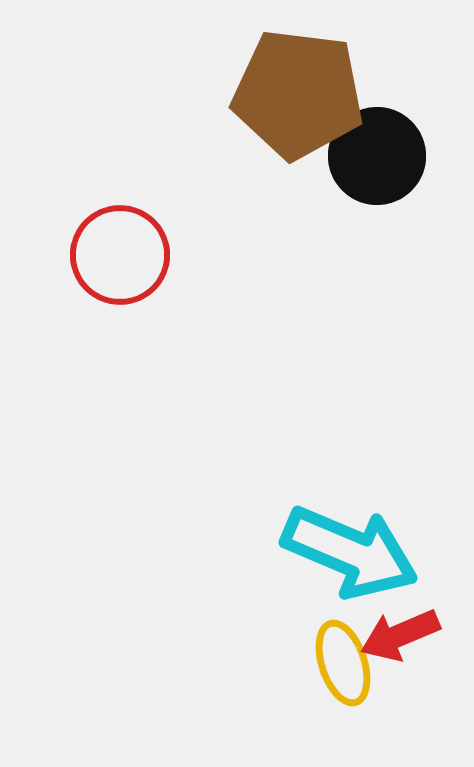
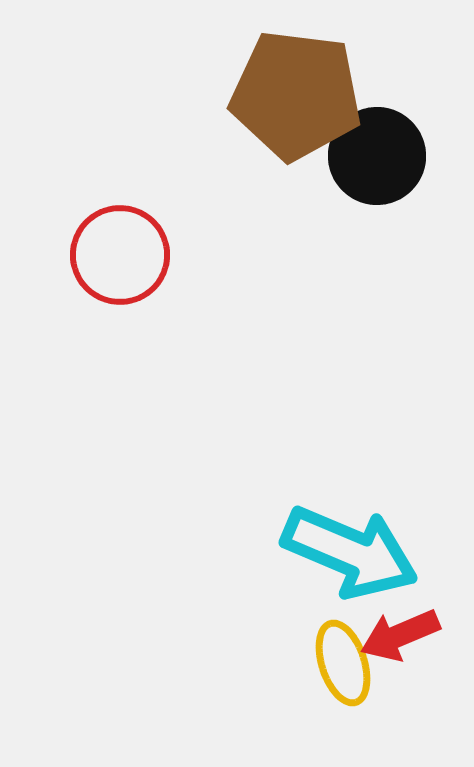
brown pentagon: moved 2 px left, 1 px down
